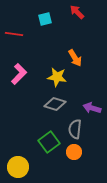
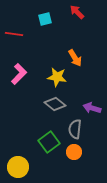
gray diamond: rotated 20 degrees clockwise
